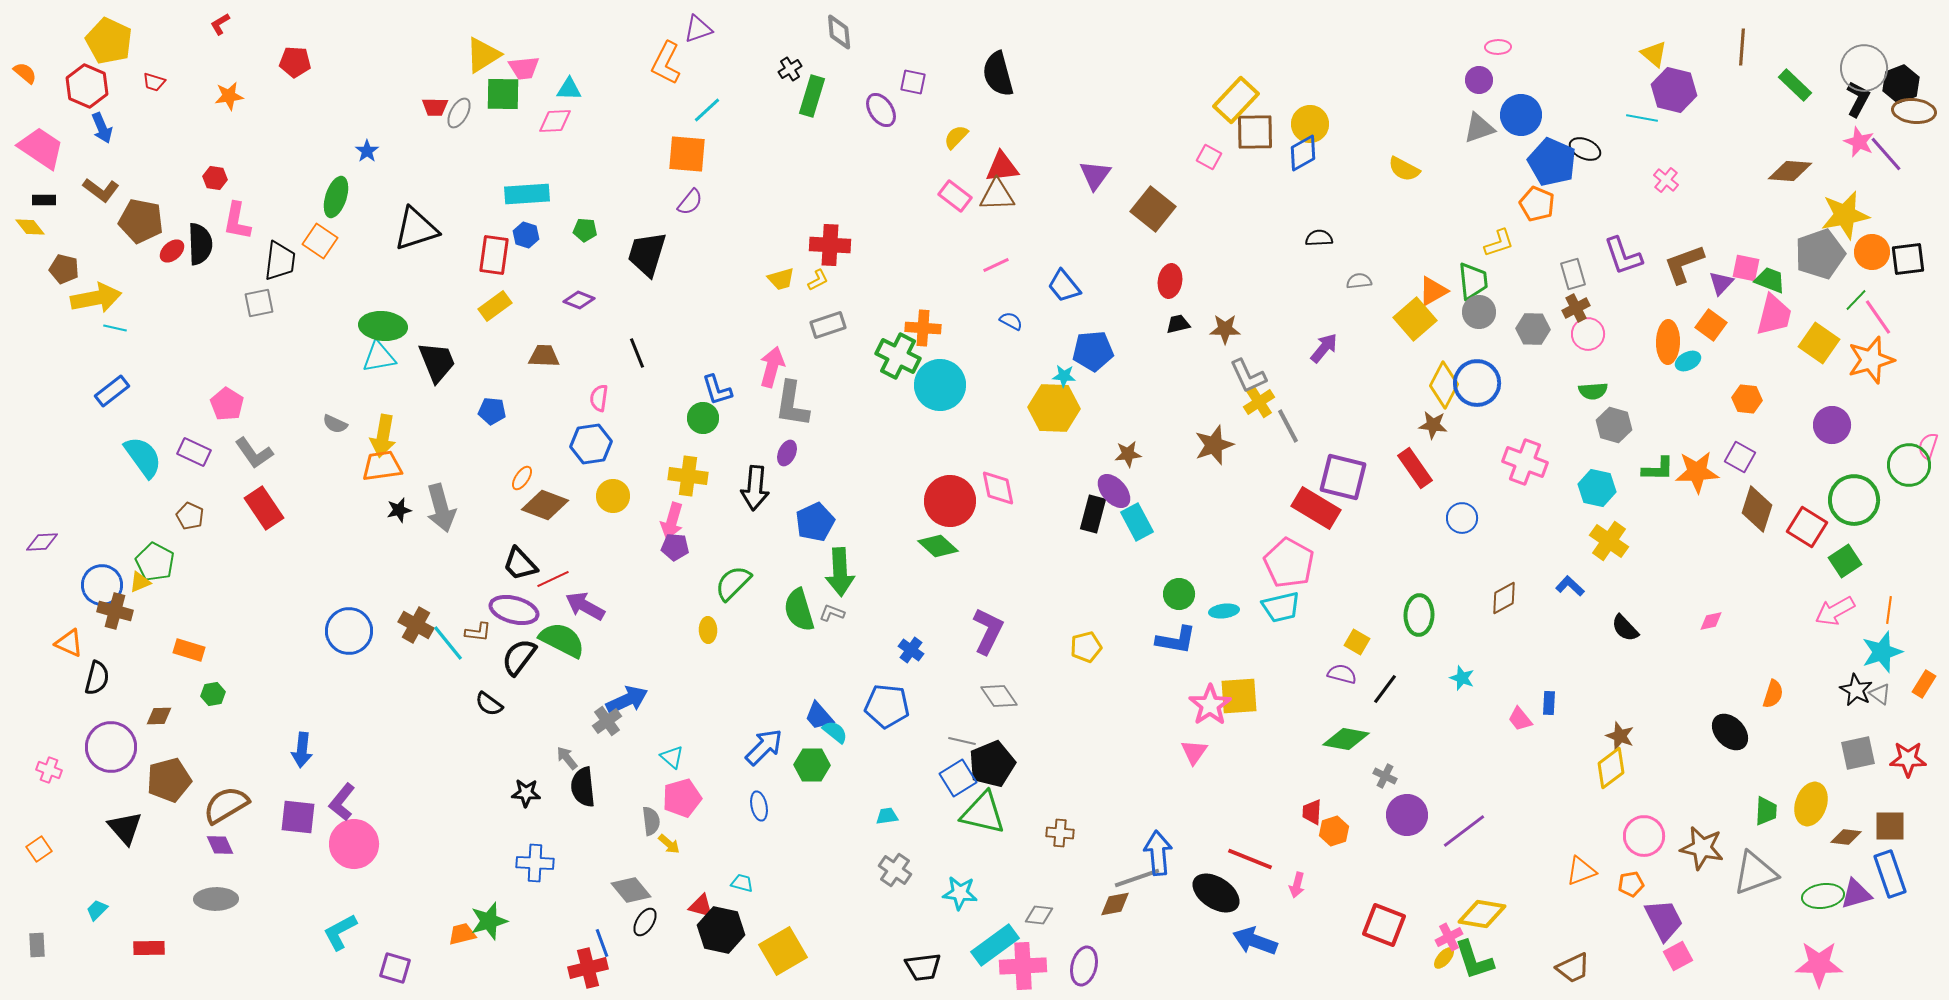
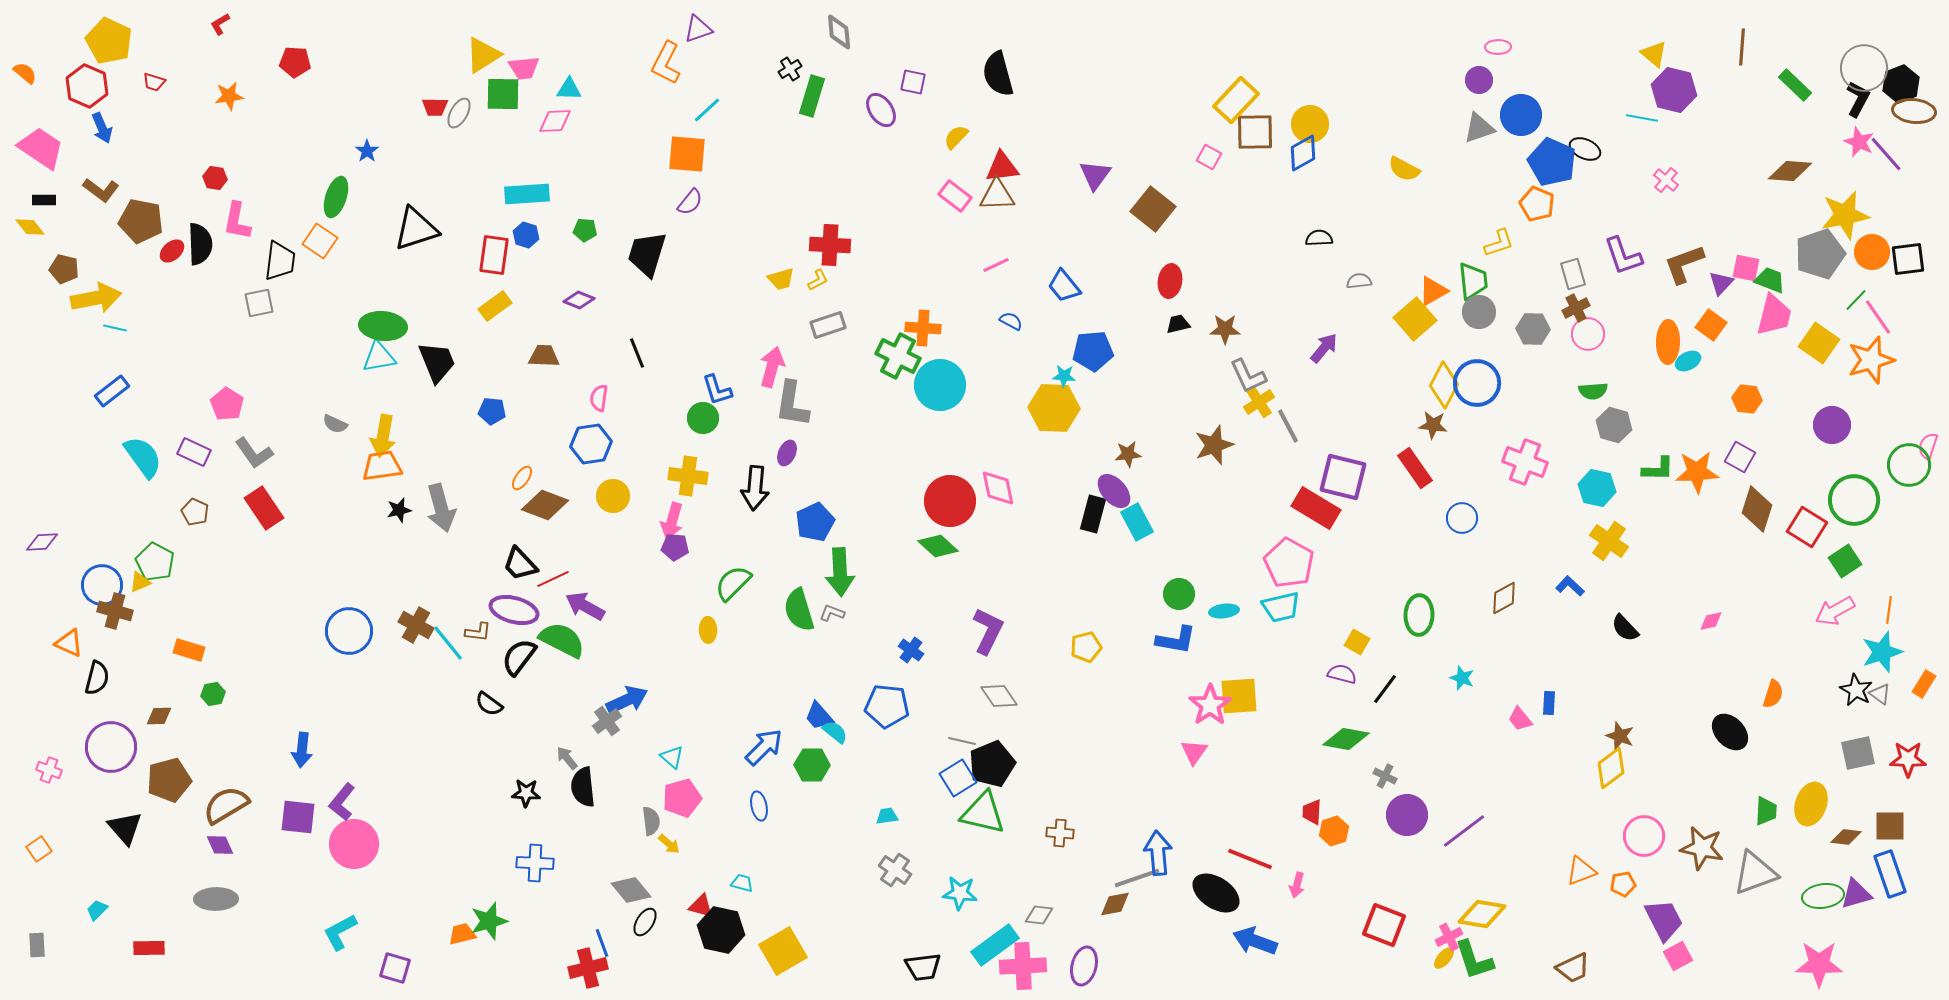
brown pentagon at (190, 516): moved 5 px right, 4 px up
orange pentagon at (1631, 884): moved 8 px left
